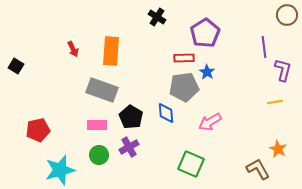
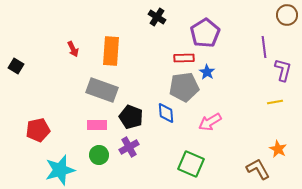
black pentagon: rotated 10 degrees counterclockwise
